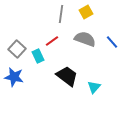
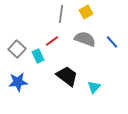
blue star: moved 4 px right, 5 px down; rotated 18 degrees counterclockwise
